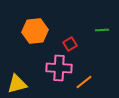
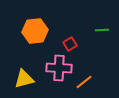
yellow triangle: moved 7 px right, 5 px up
